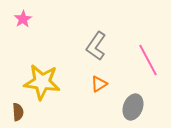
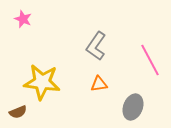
pink star: rotated 18 degrees counterclockwise
pink line: moved 2 px right
orange triangle: rotated 24 degrees clockwise
brown semicircle: rotated 72 degrees clockwise
